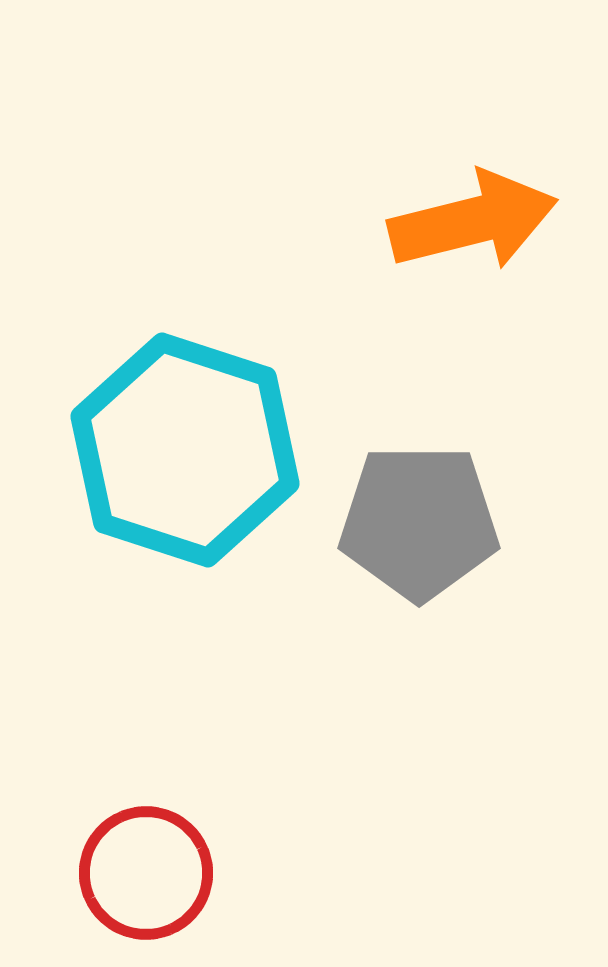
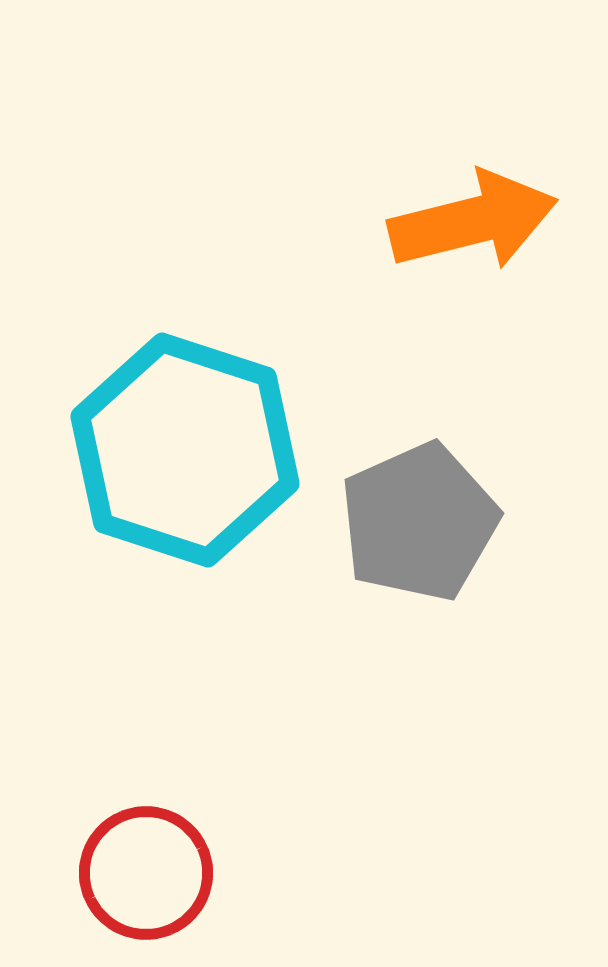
gray pentagon: rotated 24 degrees counterclockwise
